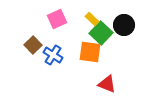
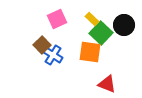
brown square: moved 9 px right
